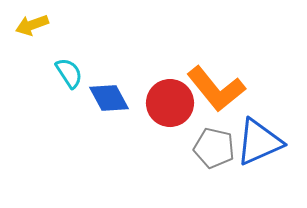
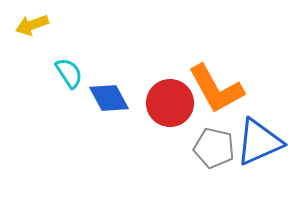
orange L-shape: rotated 10 degrees clockwise
